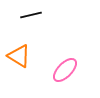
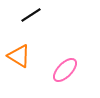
black line: rotated 20 degrees counterclockwise
